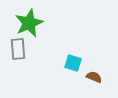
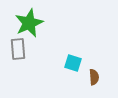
brown semicircle: rotated 63 degrees clockwise
